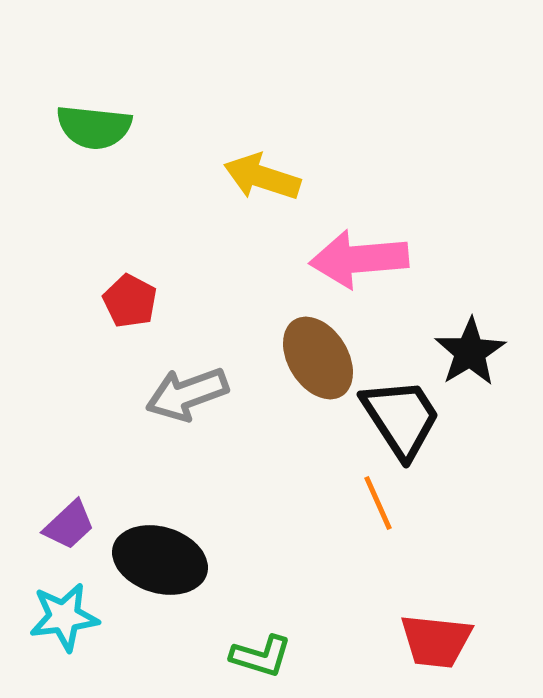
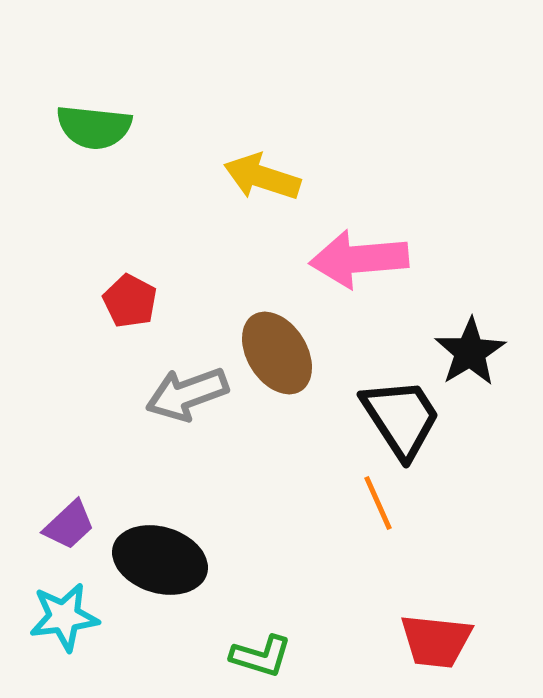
brown ellipse: moved 41 px left, 5 px up
